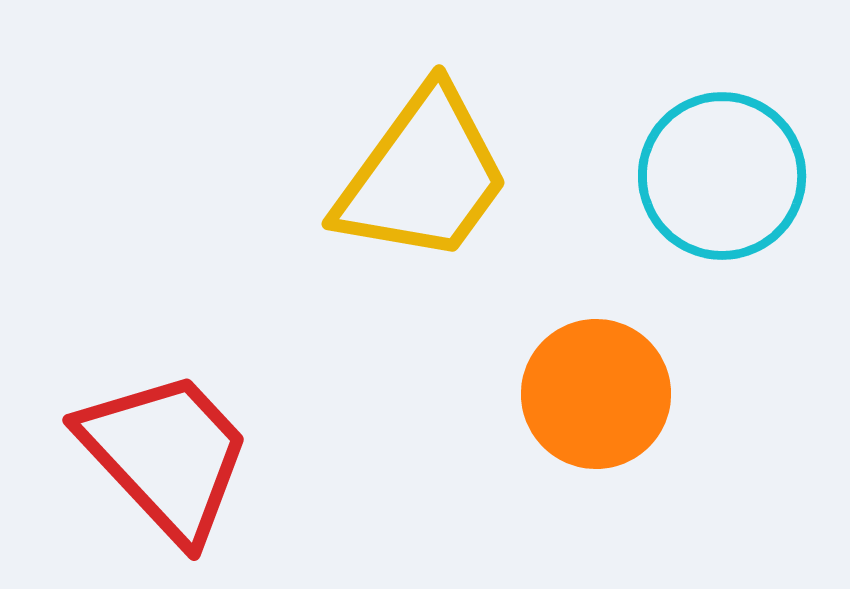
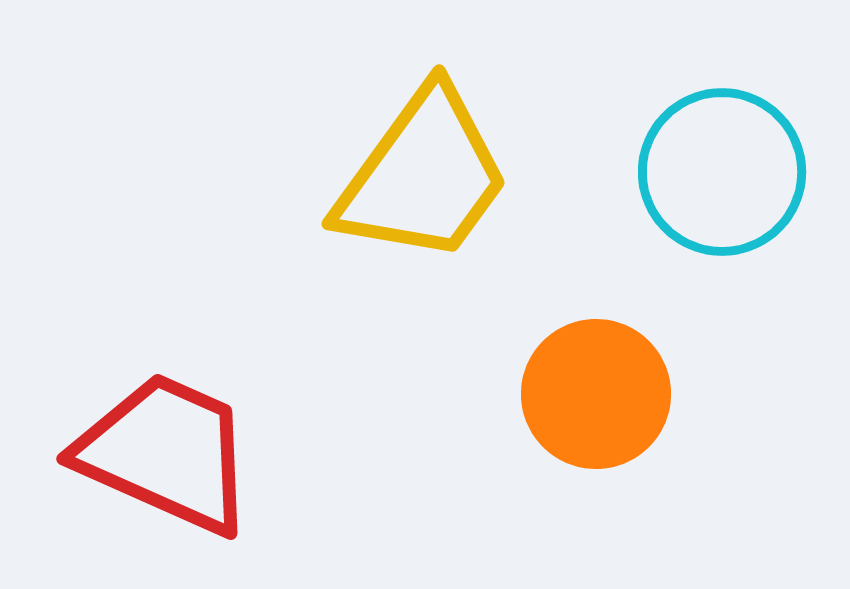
cyan circle: moved 4 px up
red trapezoid: moved 2 px up; rotated 23 degrees counterclockwise
